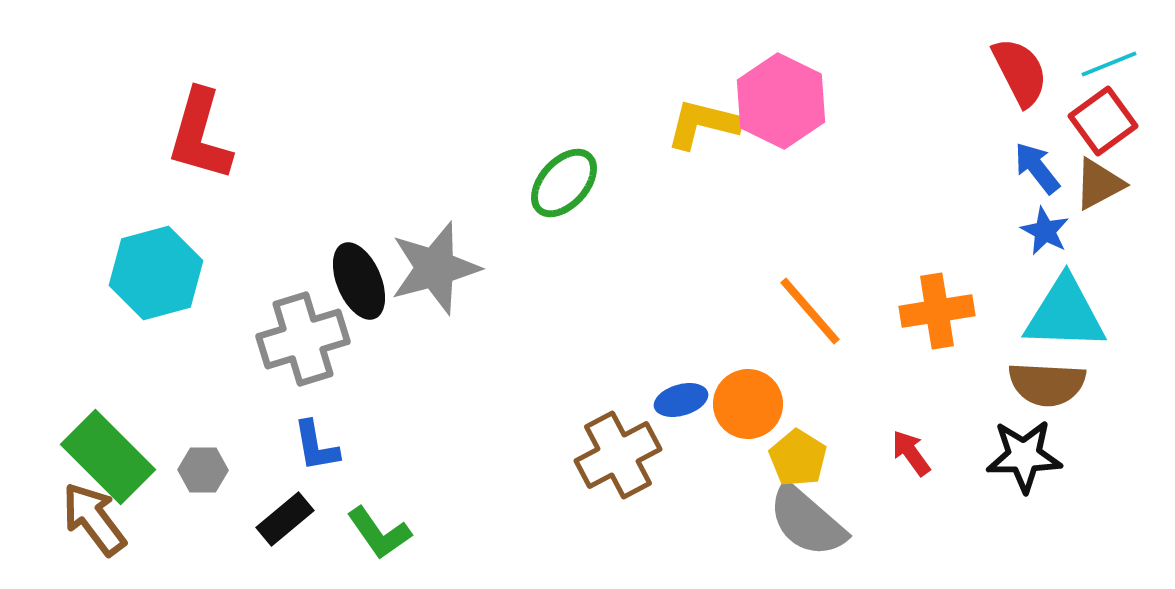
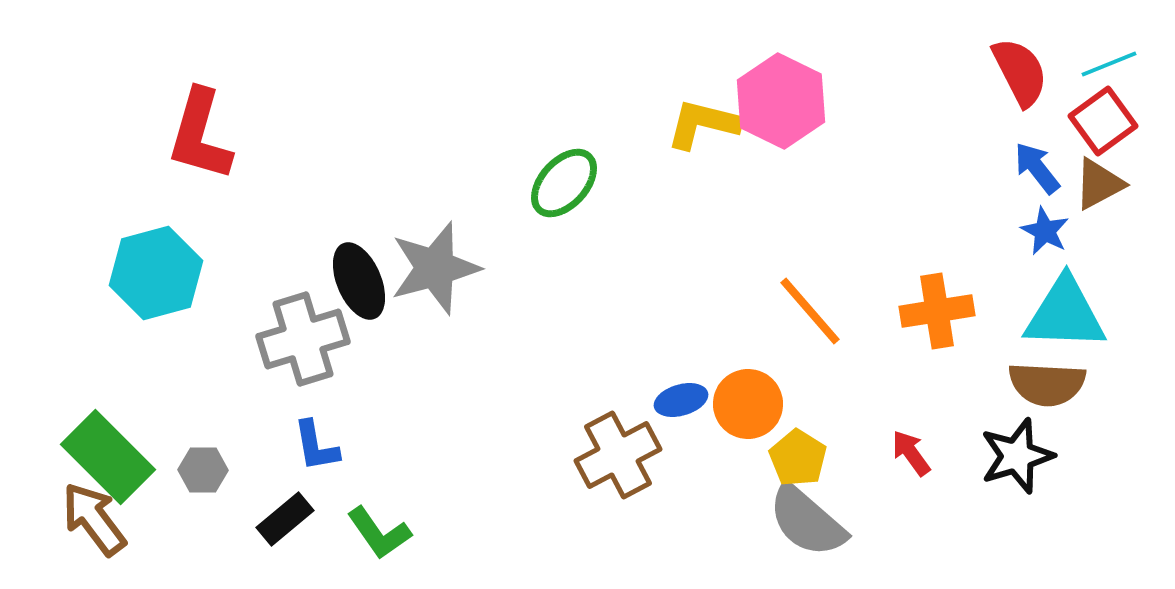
black star: moved 7 px left; rotated 16 degrees counterclockwise
